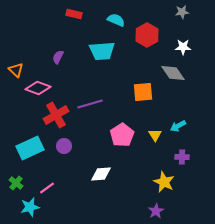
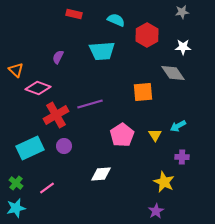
cyan star: moved 14 px left, 1 px down
